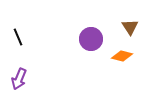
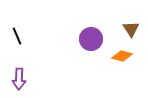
brown triangle: moved 1 px right, 2 px down
black line: moved 1 px left, 1 px up
purple arrow: rotated 20 degrees counterclockwise
